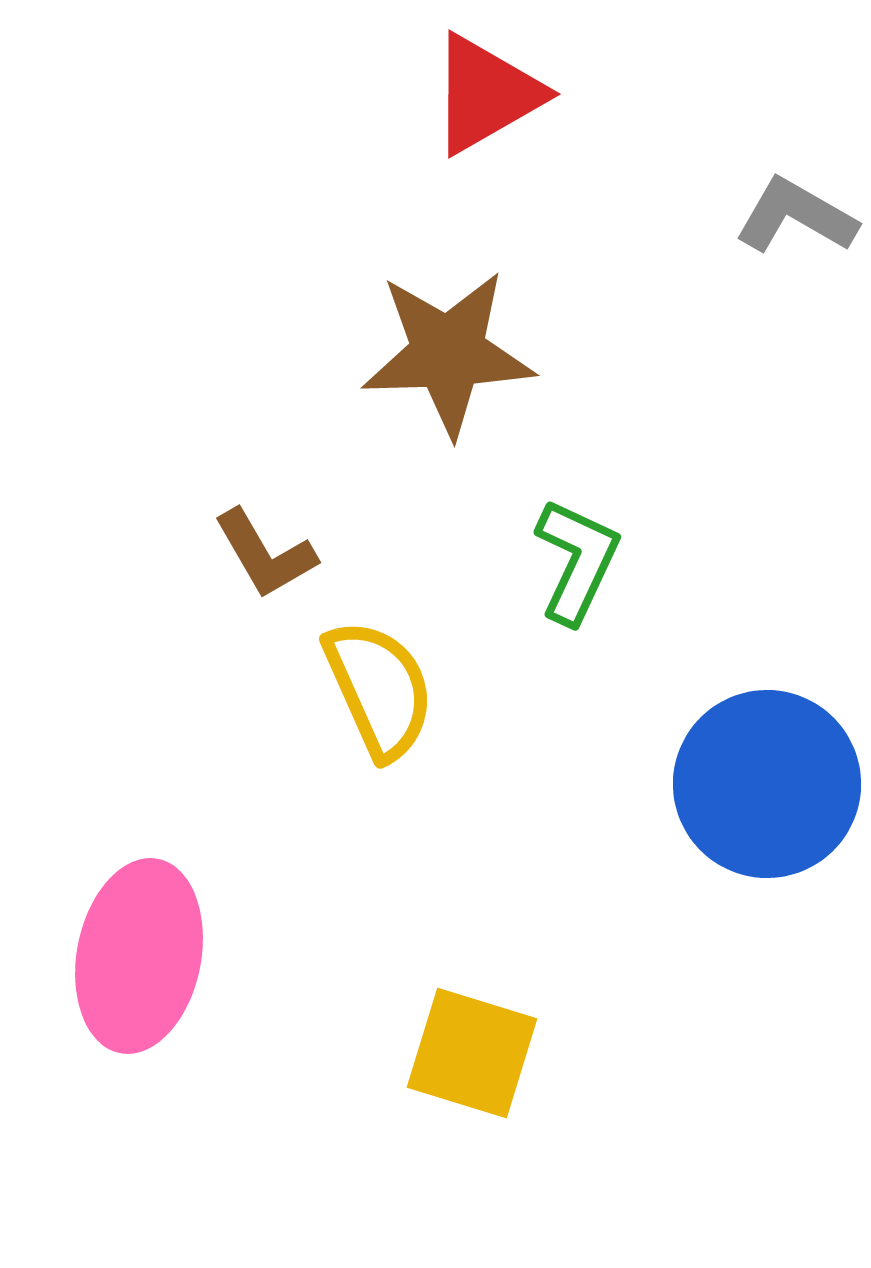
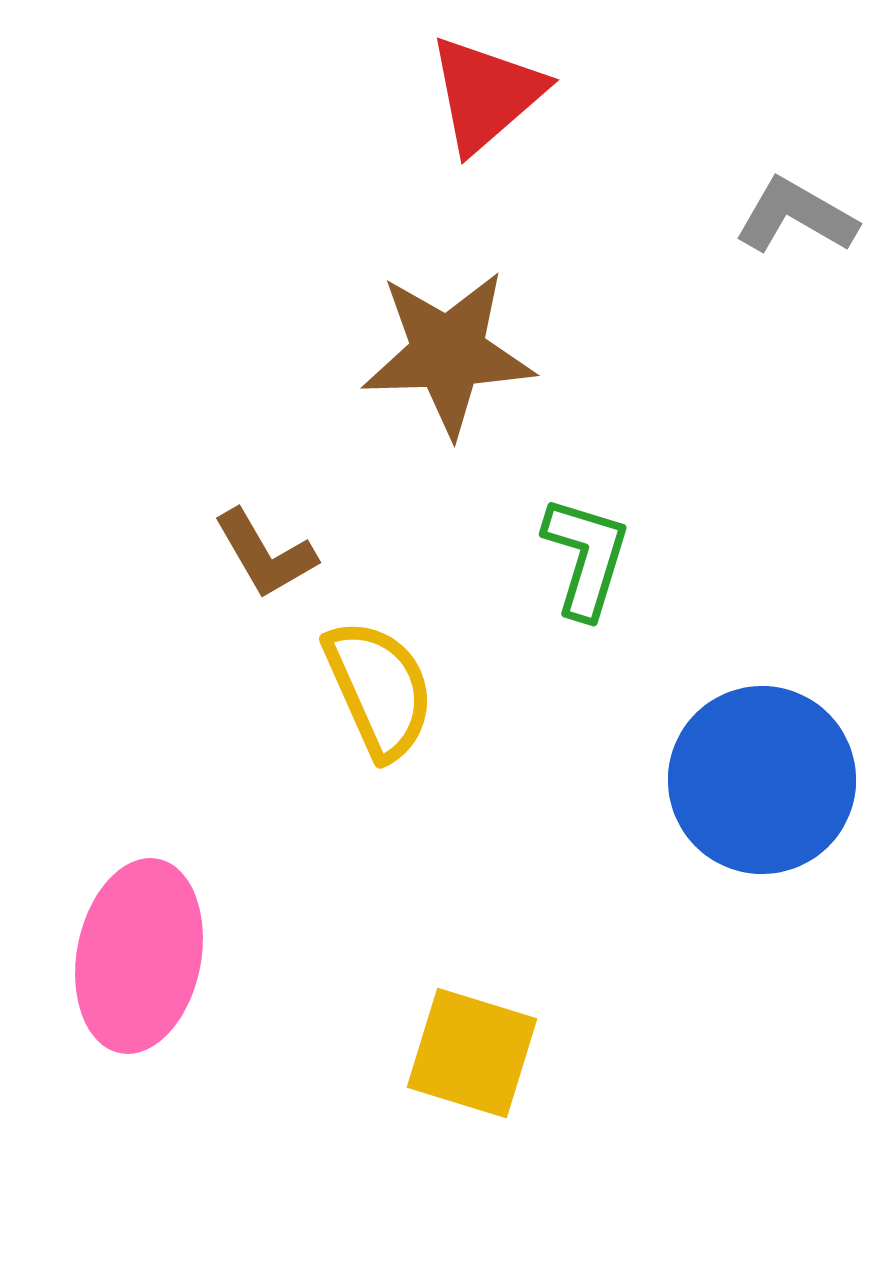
red triangle: rotated 11 degrees counterclockwise
green L-shape: moved 9 px right, 4 px up; rotated 8 degrees counterclockwise
blue circle: moved 5 px left, 4 px up
